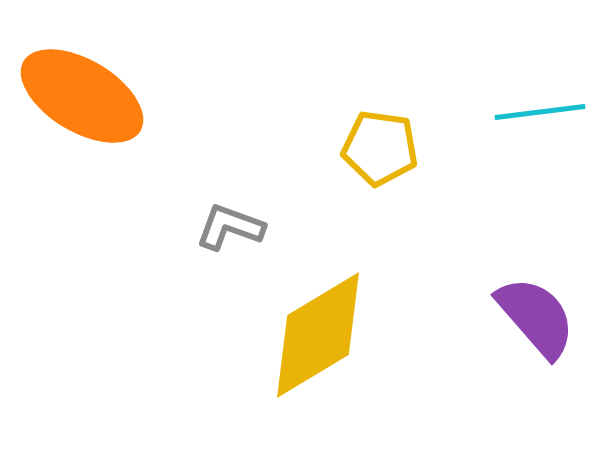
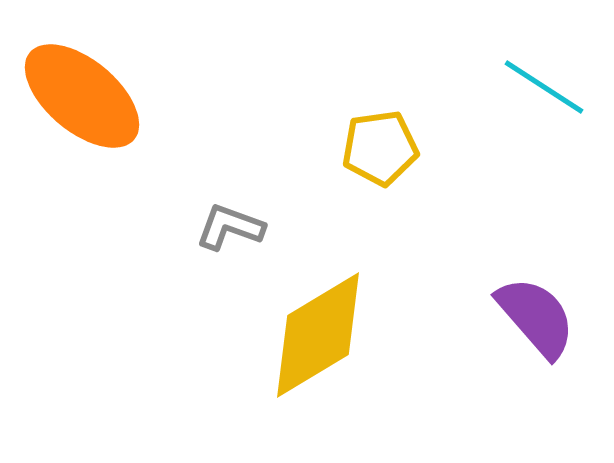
orange ellipse: rotated 9 degrees clockwise
cyan line: moved 4 px right, 25 px up; rotated 40 degrees clockwise
yellow pentagon: rotated 16 degrees counterclockwise
